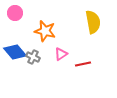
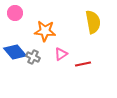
orange star: rotated 10 degrees counterclockwise
